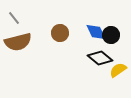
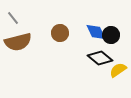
gray line: moved 1 px left
